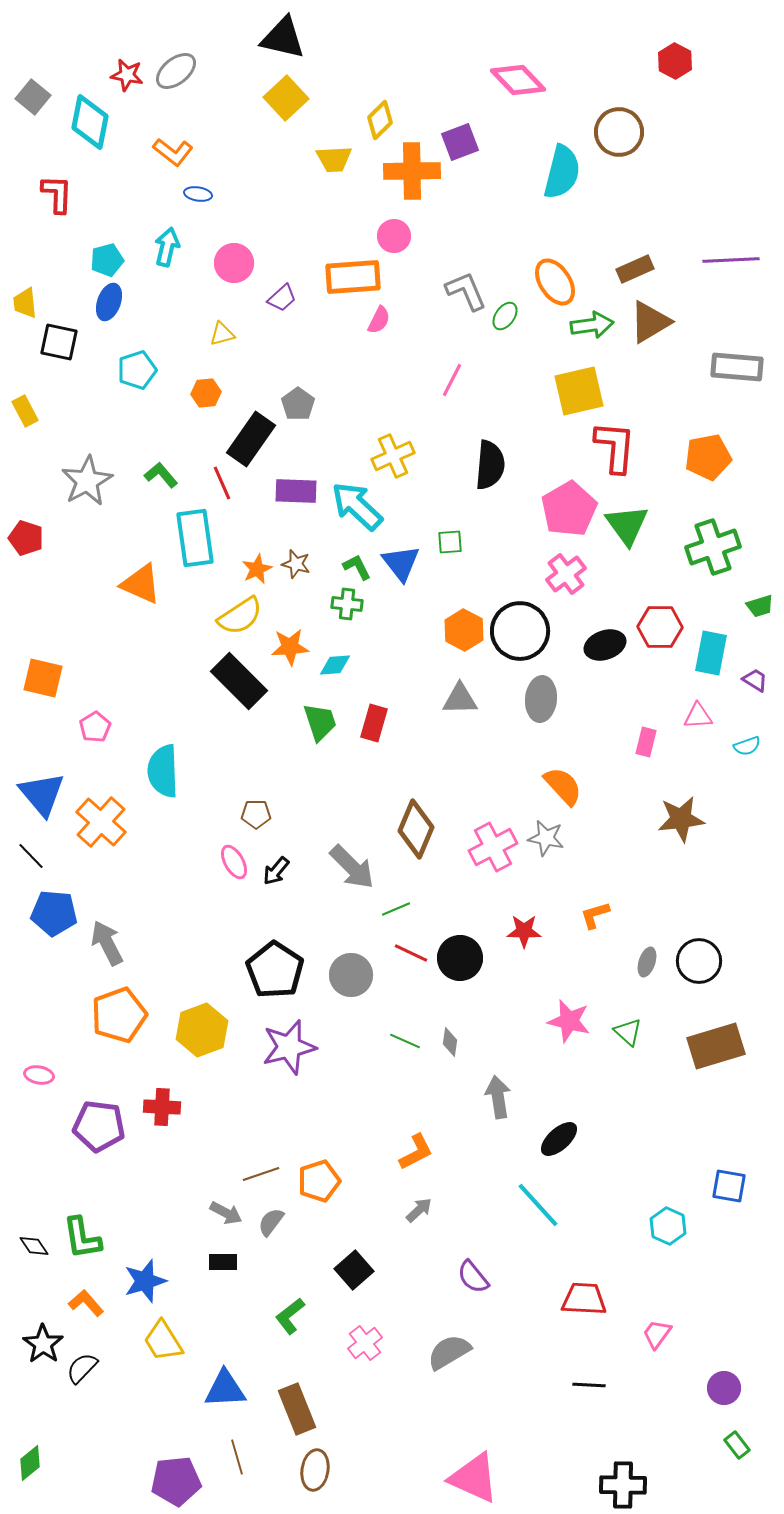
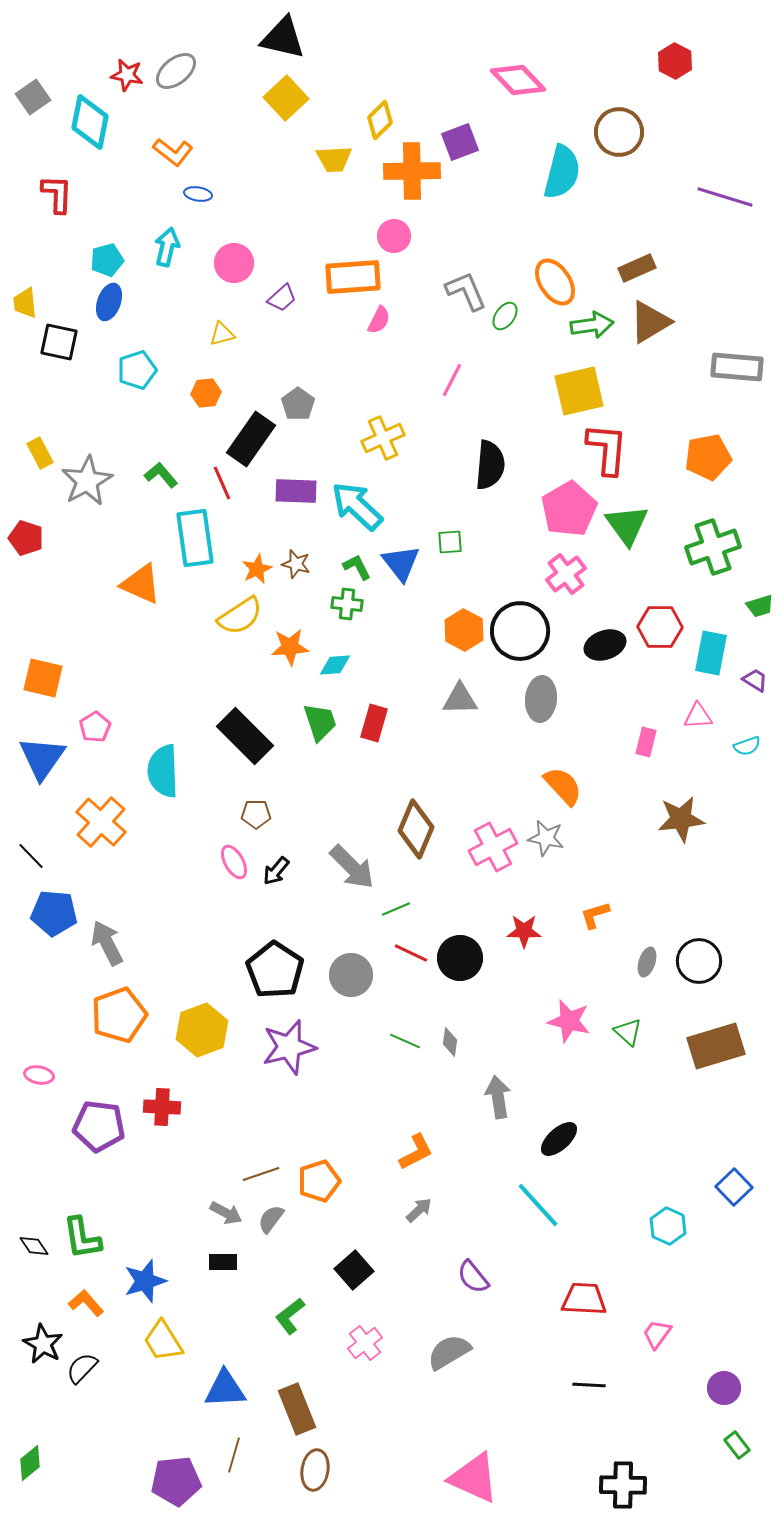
gray square at (33, 97): rotated 16 degrees clockwise
purple line at (731, 260): moved 6 px left, 63 px up; rotated 20 degrees clockwise
brown rectangle at (635, 269): moved 2 px right, 1 px up
yellow rectangle at (25, 411): moved 15 px right, 42 px down
red L-shape at (615, 447): moved 8 px left, 2 px down
yellow cross at (393, 456): moved 10 px left, 18 px up
black rectangle at (239, 681): moved 6 px right, 55 px down
blue triangle at (42, 794): moved 36 px up; rotated 15 degrees clockwise
blue square at (729, 1186): moved 5 px right, 1 px down; rotated 36 degrees clockwise
gray semicircle at (271, 1222): moved 3 px up
black star at (43, 1344): rotated 6 degrees counterclockwise
brown line at (237, 1457): moved 3 px left, 2 px up; rotated 32 degrees clockwise
